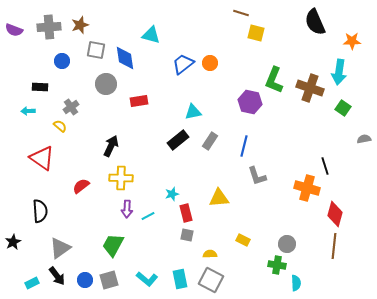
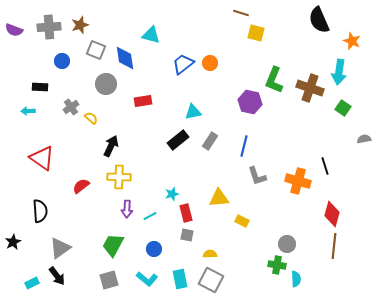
black semicircle at (315, 22): moved 4 px right, 2 px up
orange star at (352, 41): rotated 24 degrees clockwise
gray square at (96, 50): rotated 12 degrees clockwise
red rectangle at (139, 101): moved 4 px right
yellow semicircle at (60, 126): moved 31 px right, 8 px up
yellow cross at (121, 178): moved 2 px left, 1 px up
orange cross at (307, 188): moved 9 px left, 7 px up
red diamond at (335, 214): moved 3 px left
cyan line at (148, 216): moved 2 px right
yellow rectangle at (243, 240): moved 1 px left, 19 px up
blue circle at (85, 280): moved 69 px right, 31 px up
cyan semicircle at (296, 283): moved 4 px up
